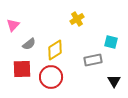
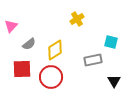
pink triangle: moved 2 px left, 1 px down
